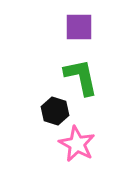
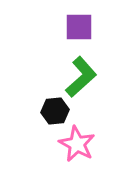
green L-shape: rotated 60 degrees clockwise
black hexagon: rotated 24 degrees counterclockwise
